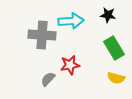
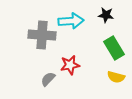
black star: moved 2 px left
yellow semicircle: moved 1 px up
